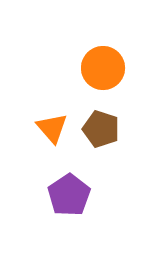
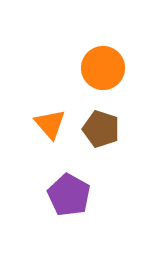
orange triangle: moved 2 px left, 4 px up
purple pentagon: rotated 9 degrees counterclockwise
